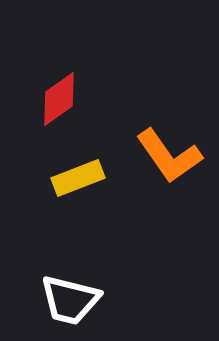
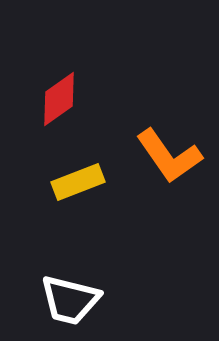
yellow rectangle: moved 4 px down
